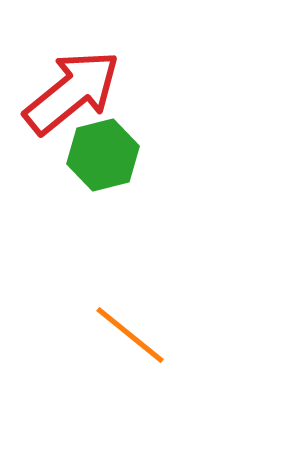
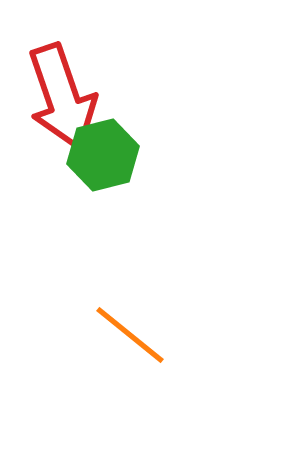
red arrow: moved 10 px left, 5 px down; rotated 110 degrees clockwise
